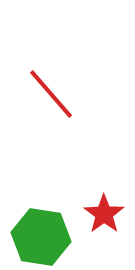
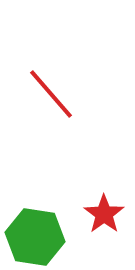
green hexagon: moved 6 px left
